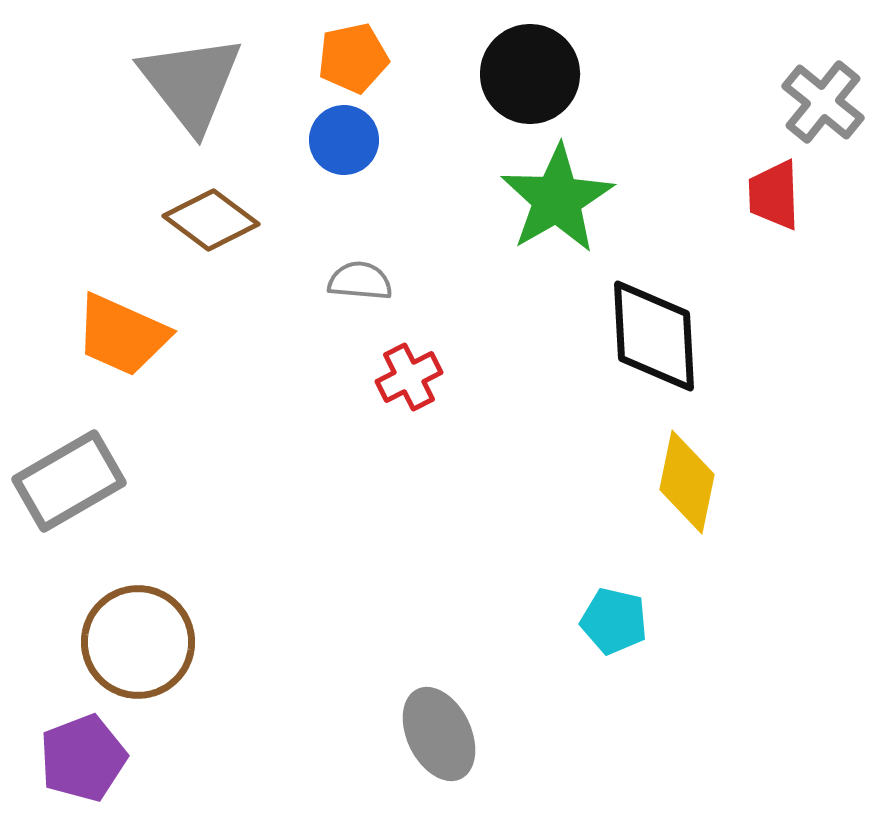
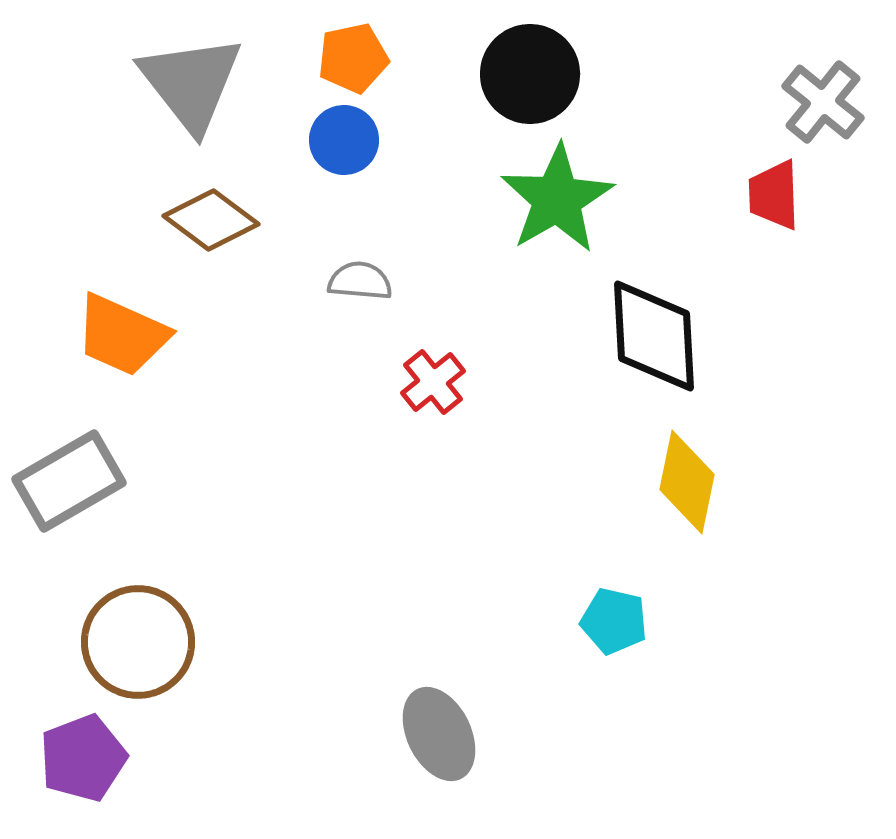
red cross: moved 24 px right, 5 px down; rotated 12 degrees counterclockwise
